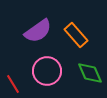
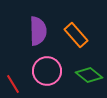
purple semicircle: rotated 56 degrees counterclockwise
green diamond: moved 1 px left, 2 px down; rotated 28 degrees counterclockwise
